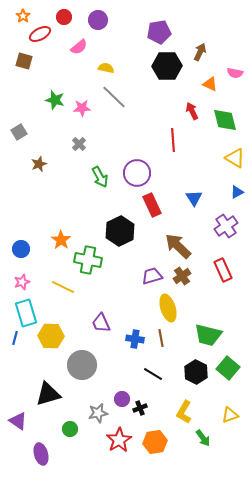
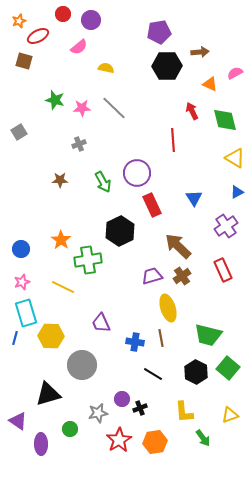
orange star at (23, 16): moved 4 px left, 5 px down; rotated 16 degrees clockwise
red circle at (64, 17): moved 1 px left, 3 px up
purple circle at (98, 20): moved 7 px left
red ellipse at (40, 34): moved 2 px left, 2 px down
brown arrow at (200, 52): rotated 60 degrees clockwise
pink semicircle at (235, 73): rotated 140 degrees clockwise
gray line at (114, 97): moved 11 px down
gray cross at (79, 144): rotated 24 degrees clockwise
brown star at (39, 164): moved 21 px right, 16 px down; rotated 21 degrees clockwise
green arrow at (100, 177): moved 3 px right, 5 px down
green cross at (88, 260): rotated 20 degrees counterclockwise
blue cross at (135, 339): moved 3 px down
yellow L-shape at (184, 412): rotated 35 degrees counterclockwise
purple ellipse at (41, 454): moved 10 px up; rotated 15 degrees clockwise
